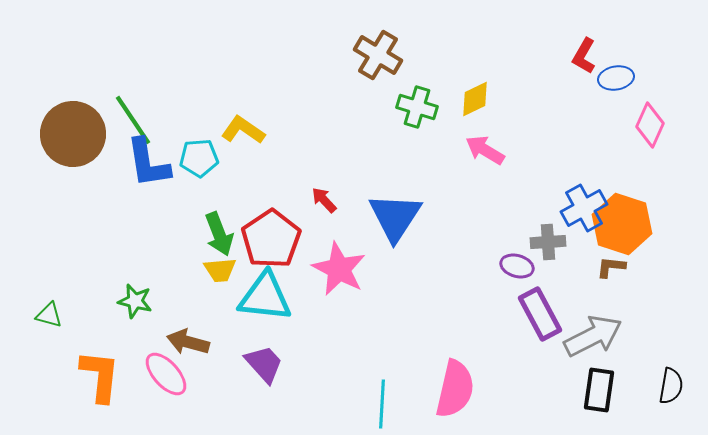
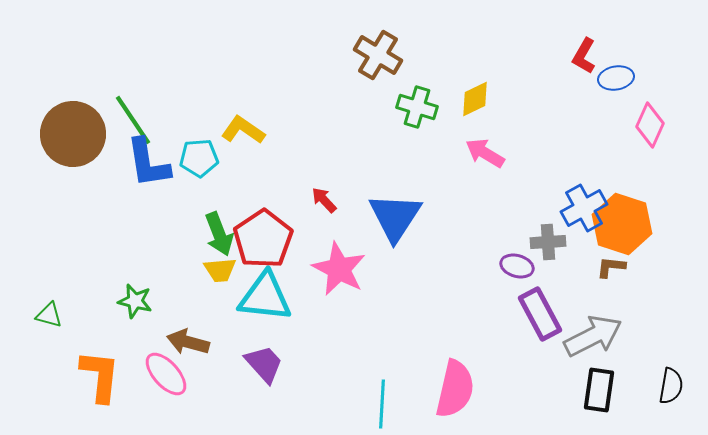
pink arrow: moved 3 px down
red pentagon: moved 8 px left
